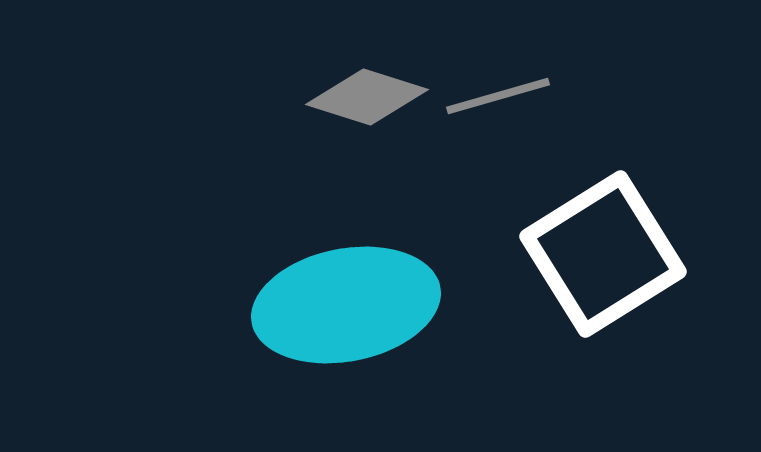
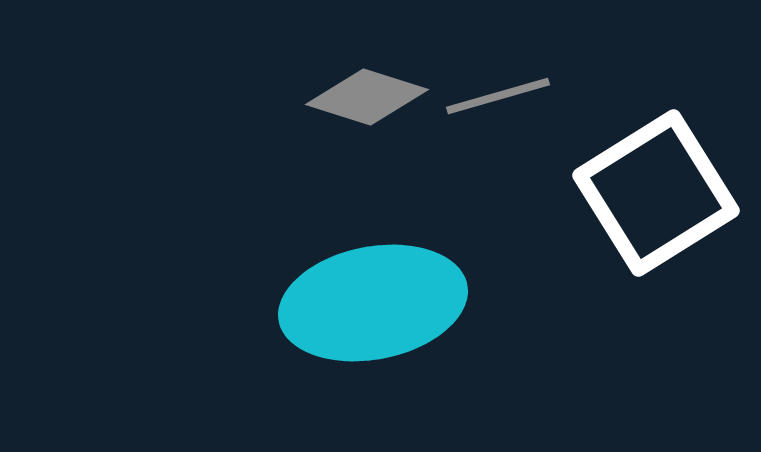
white square: moved 53 px right, 61 px up
cyan ellipse: moved 27 px right, 2 px up
